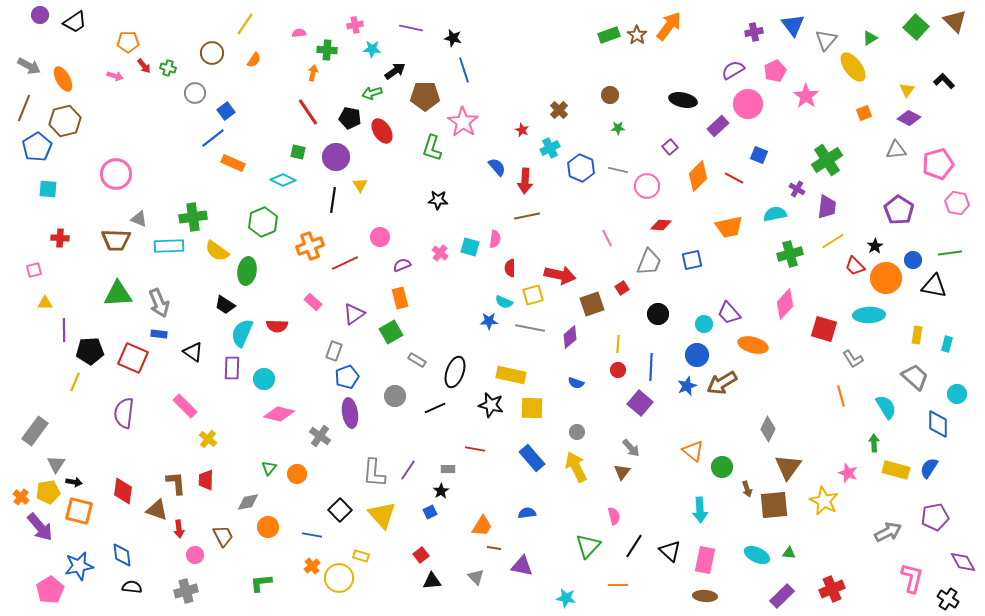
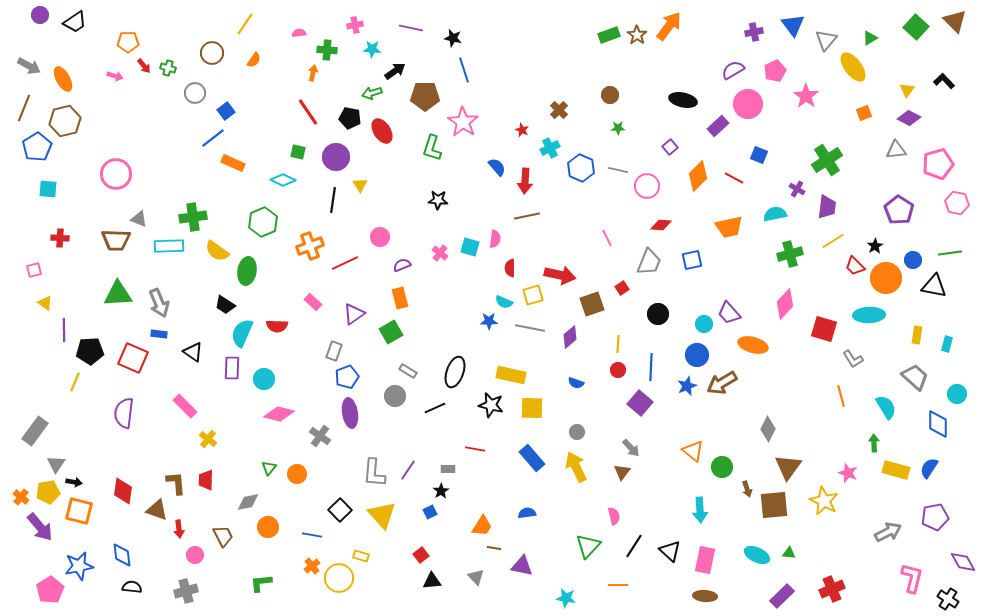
yellow triangle at (45, 303): rotated 35 degrees clockwise
gray rectangle at (417, 360): moved 9 px left, 11 px down
